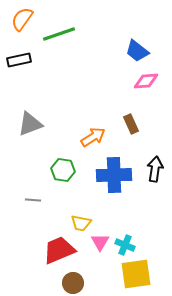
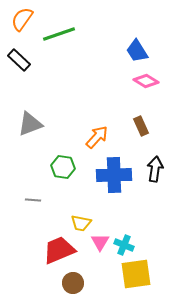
blue trapezoid: rotated 20 degrees clockwise
black rectangle: rotated 55 degrees clockwise
pink diamond: rotated 35 degrees clockwise
brown rectangle: moved 10 px right, 2 px down
orange arrow: moved 4 px right; rotated 15 degrees counterclockwise
green hexagon: moved 3 px up
cyan cross: moved 1 px left
